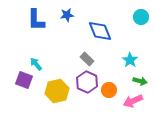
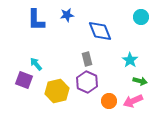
gray rectangle: rotated 32 degrees clockwise
orange circle: moved 11 px down
